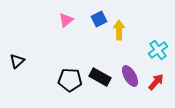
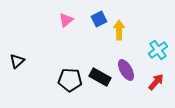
purple ellipse: moved 4 px left, 6 px up
